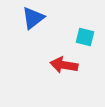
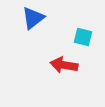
cyan square: moved 2 px left
